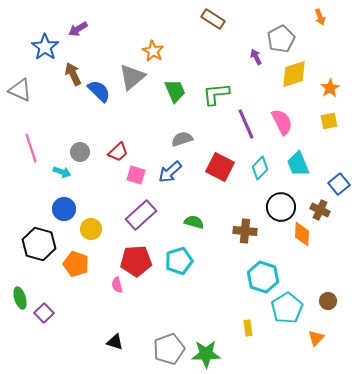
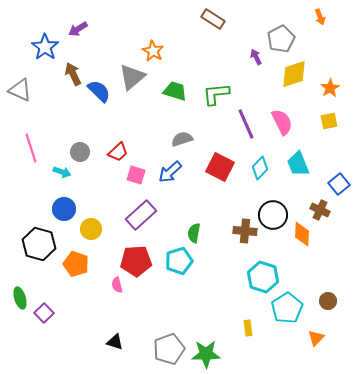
green trapezoid at (175, 91): rotated 50 degrees counterclockwise
black circle at (281, 207): moved 8 px left, 8 px down
green semicircle at (194, 222): moved 11 px down; rotated 96 degrees counterclockwise
